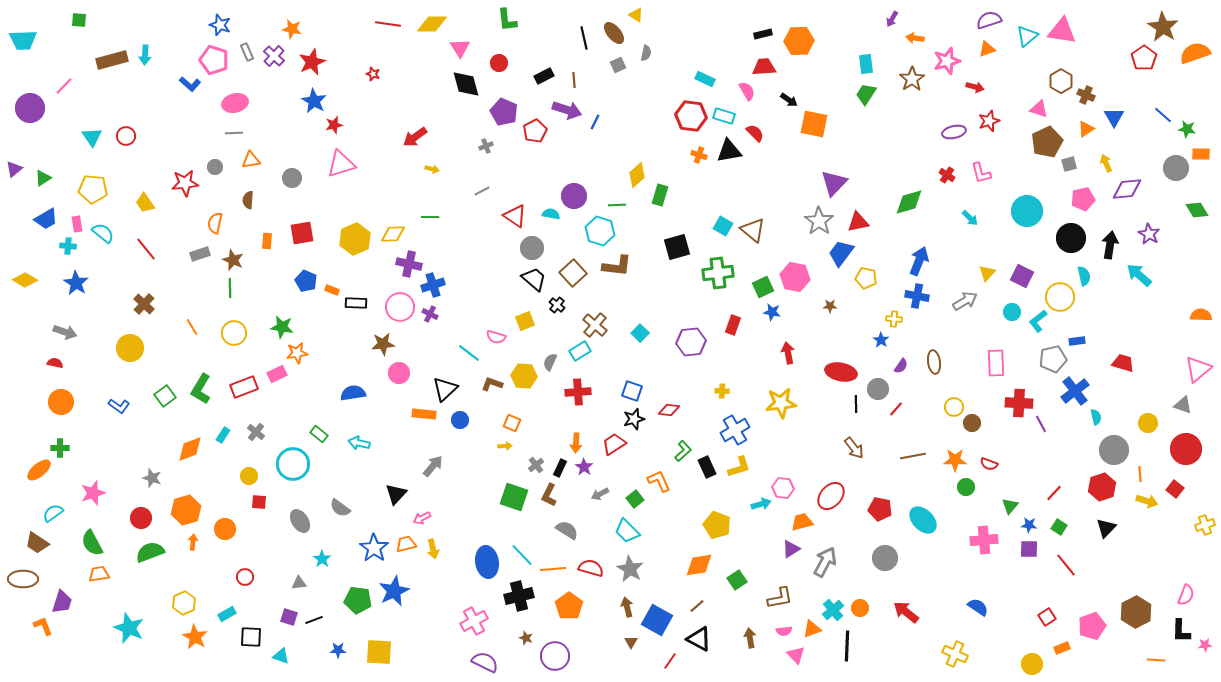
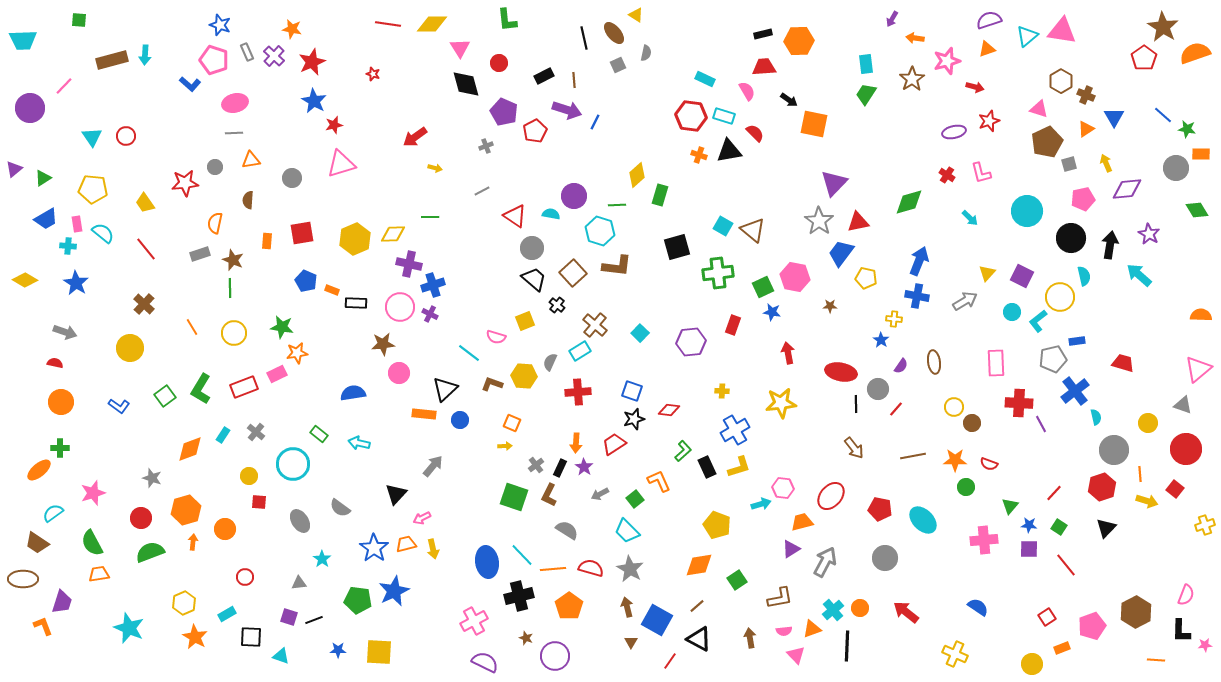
yellow arrow at (432, 169): moved 3 px right, 1 px up
